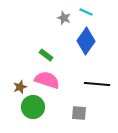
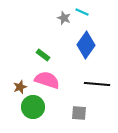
cyan line: moved 4 px left
blue diamond: moved 4 px down
green rectangle: moved 3 px left
